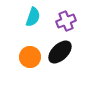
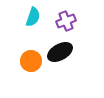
black ellipse: rotated 15 degrees clockwise
orange circle: moved 1 px right, 4 px down
